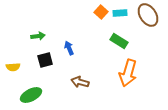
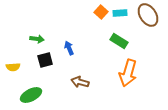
green arrow: moved 1 px left, 3 px down; rotated 16 degrees clockwise
